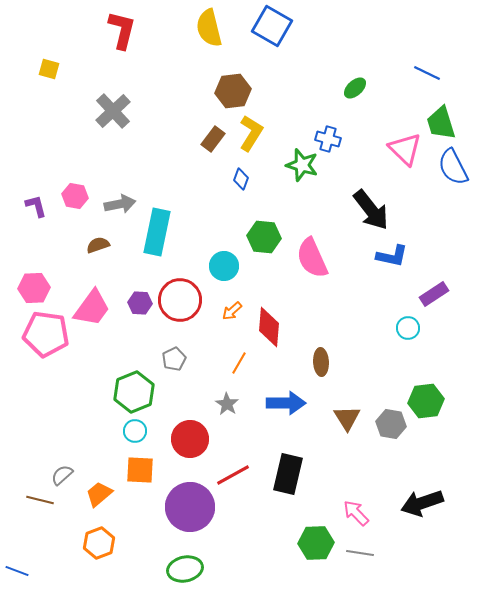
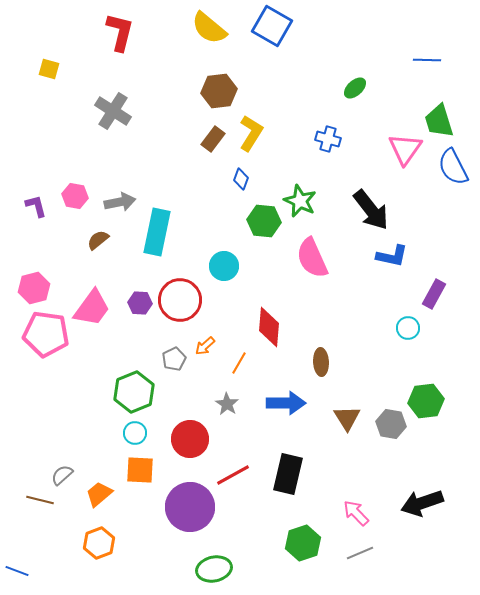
yellow semicircle at (209, 28): rotated 36 degrees counterclockwise
red L-shape at (122, 30): moved 2 px left, 2 px down
blue line at (427, 73): moved 13 px up; rotated 24 degrees counterclockwise
brown hexagon at (233, 91): moved 14 px left
gray cross at (113, 111): rotated 15 degrees counterclockwise
green trapezoid at (441, 123): moved 2 px left, 2 px up
pink triangle at (405, 149): rotated 21 degrees clockwise
green star at (302, 165): moved 2 px left, 36 px down; rotated 8 degrees clockwise
gray arrow at (120, 204): moved 2 px up
green hexagon at (264, 237): moved 16 px up
brown semicircle at (98, 245): moved 5 px up; rotated 20 degrees counterclockwise
pink hexagon at (34, 288): rotated 12 degrees counterclockwise
purple rectangle at (434, 294): rotated 28 degrees counterclockwise
orange arrow at (232, 311): moved 27 px left, 35 px down
cyan circle at (135, 431): moved 2 px down
green hexagon at (316, 543): moved 13 px left; rotated 16 degrees counterclockwise
gray line at (360, 553): rotated 32 degrees counterclockwise
green ellipse at (185, 569): moved 29 px right
